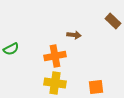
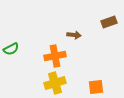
brown rectangle: moved 4 px left, 1 px down; rotated 63 degrees counterclockwise
yellow cross: rotated 25 degrees counterclockwise
